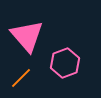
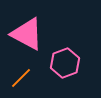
pink triangle: moved 2 px up; rotated 21 degrees counterclockwise
